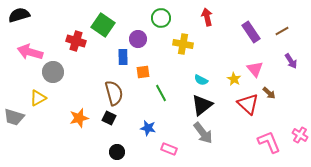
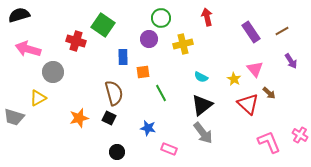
purple circle: moved 11 px right
yellow cross: rotated 24 degrees counterclockwise
pink arrow: moved 2 px left, 3 px up
cyan semicircle: moved 3 px up
